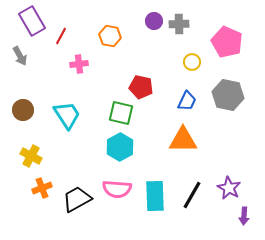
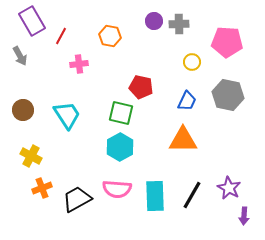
pink pentagon: rotated 20 degrees counterclockwise
